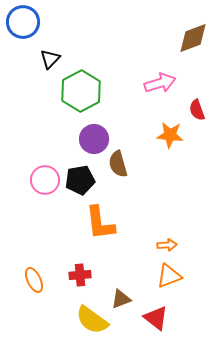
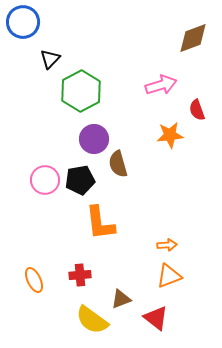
pink arrow: moved 1 px right, 2 px down
orange star: rotated 12 degrees counterclockwise
